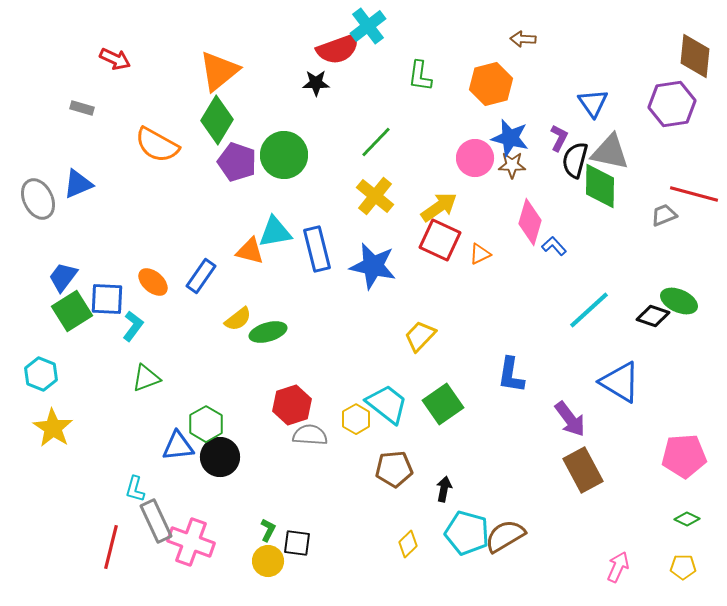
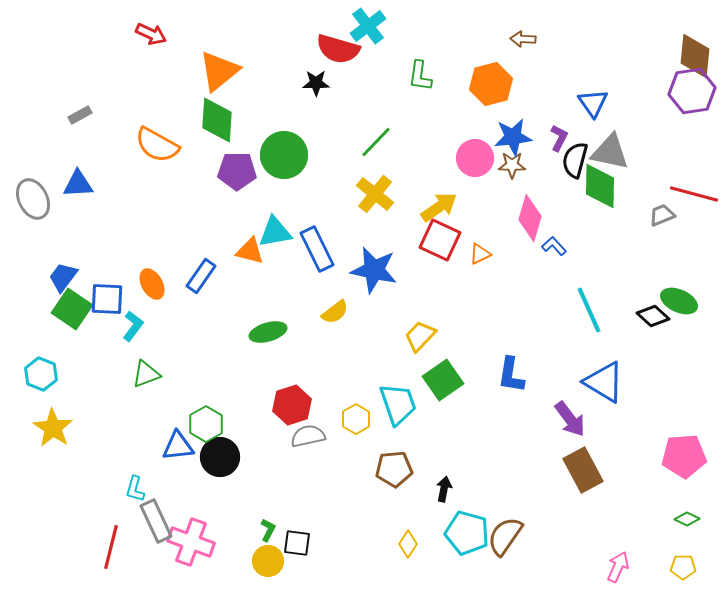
red semicircle at (338, 49): rotated 36 degrees clockwise
red arrow at (115, 59): moved 36 px right, 25 px up
purple hexagon at (672, 104): moved 20 px right, 13 px up
gray rectangle at (82, 108): moved 2 px left, 7 px down; rotated 45 degrees counterclockwise
green diamond at (217, 120): rotated 27 degrees counterclockwise
blue star at (510, 138): moved 3 px right, 1 px up; rotated 21 degrees counterclockwise
purple pentagon at (237, 162): moved 9 px down; rotated 18 degrees counterclockwise
blue triangle at (78, 184): rotated 20 degrees clockwise
yellow cross at (375, 196): moved 2 px up
gray ellipse at (38, 199): moved 5 px left
gray trapezoid at (664, 215): moved 2 px left
pink diamond at (530, 222): moved 4 px up
blue rectangle at (317, 249): rotated 12 degrees counterclockwise
blue star at (373, 266): moved 1 px right, 4 px down
orange ellipse at (153, 282): moved 1 px left, 2 px down; rotated 20 degrees clockwise
cyan line at (589, 310): rotated 72 degrees counterclockwise
green square at (72, 311): moved 2 px up; rotated 24 degrees counterclockwise
black diamond at (653, 316): rotated 24 degrees clockwise
yellow semicircle at (238, 319): moved 97 px right, 7 px up
green triangle at (146, 378): moved 4 px up
blue triangle at (620, 382): moved 16 px left
cyan trapezoid at (387, 404): moved 11 px right; rotated 33 degrees clockwise
green square at (443, 404): moved 24 px up
gray semicircle at (310, 435): moved 2 px left, 1 px down; rotated 16 degrees counterclockwise
brown semicircle at (505, 536): rotated 24 degrees counterclockwise
yellow diamond at (408, 544): rotated 12 degrees counterclockwise
